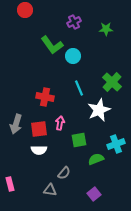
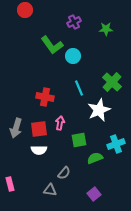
gray arrow: moved 4 px down
green semicircle: moved 1 px left, 1 px up
